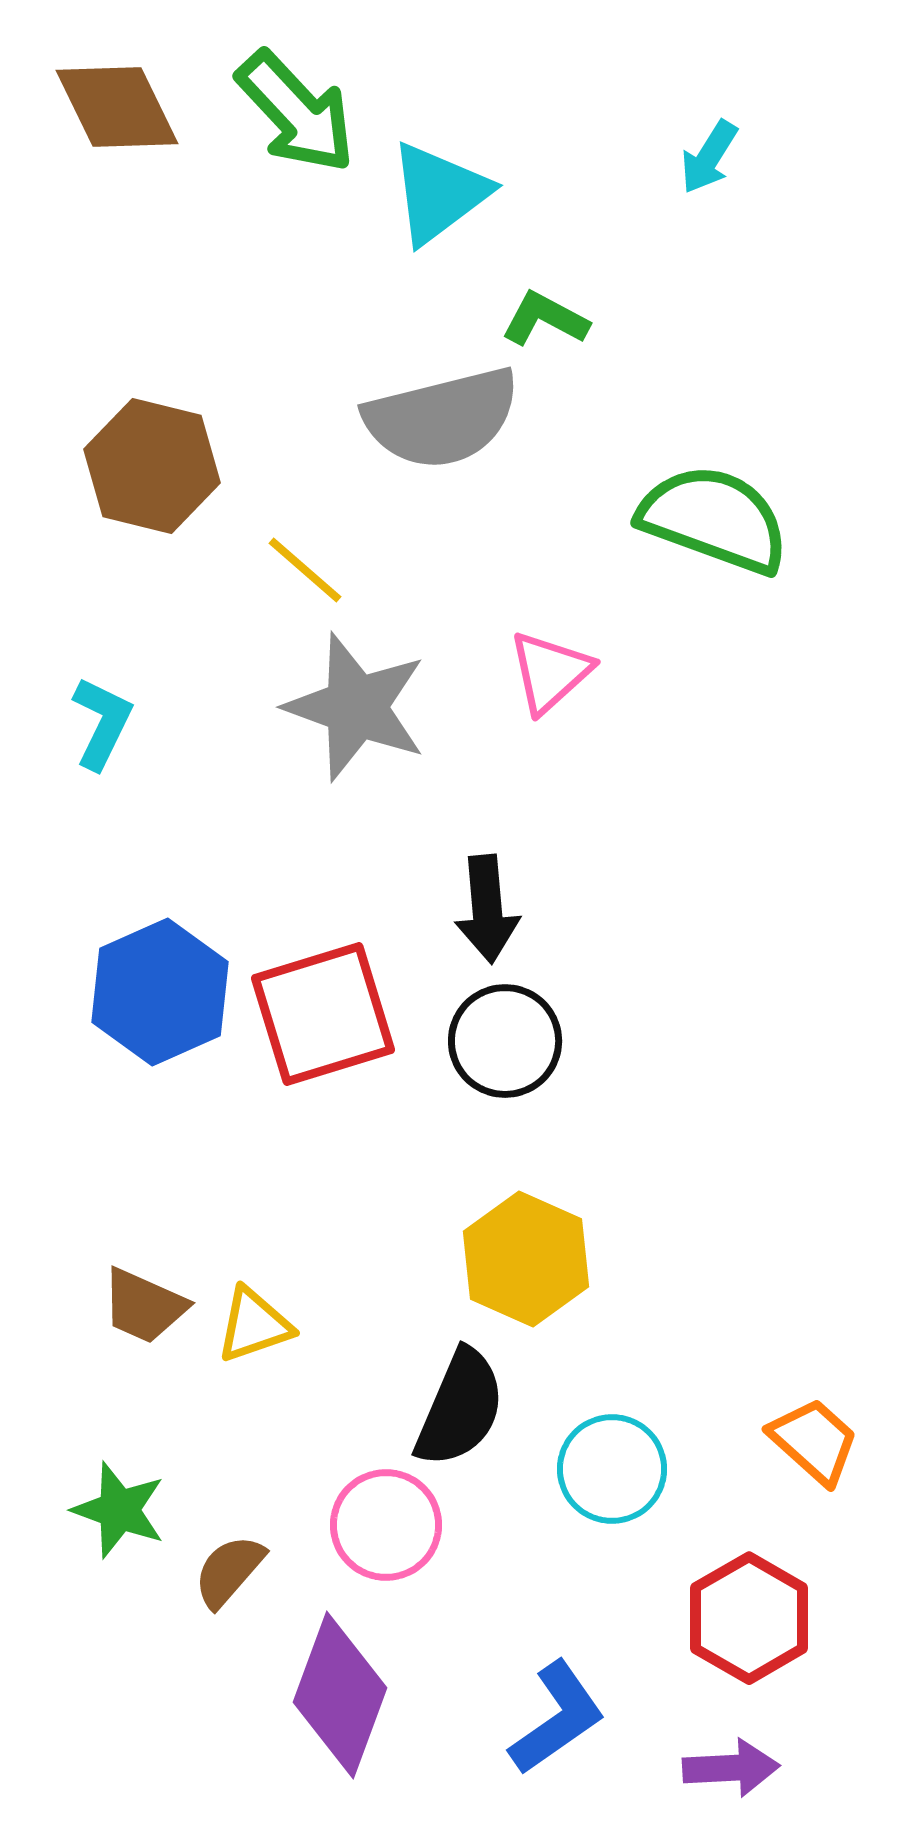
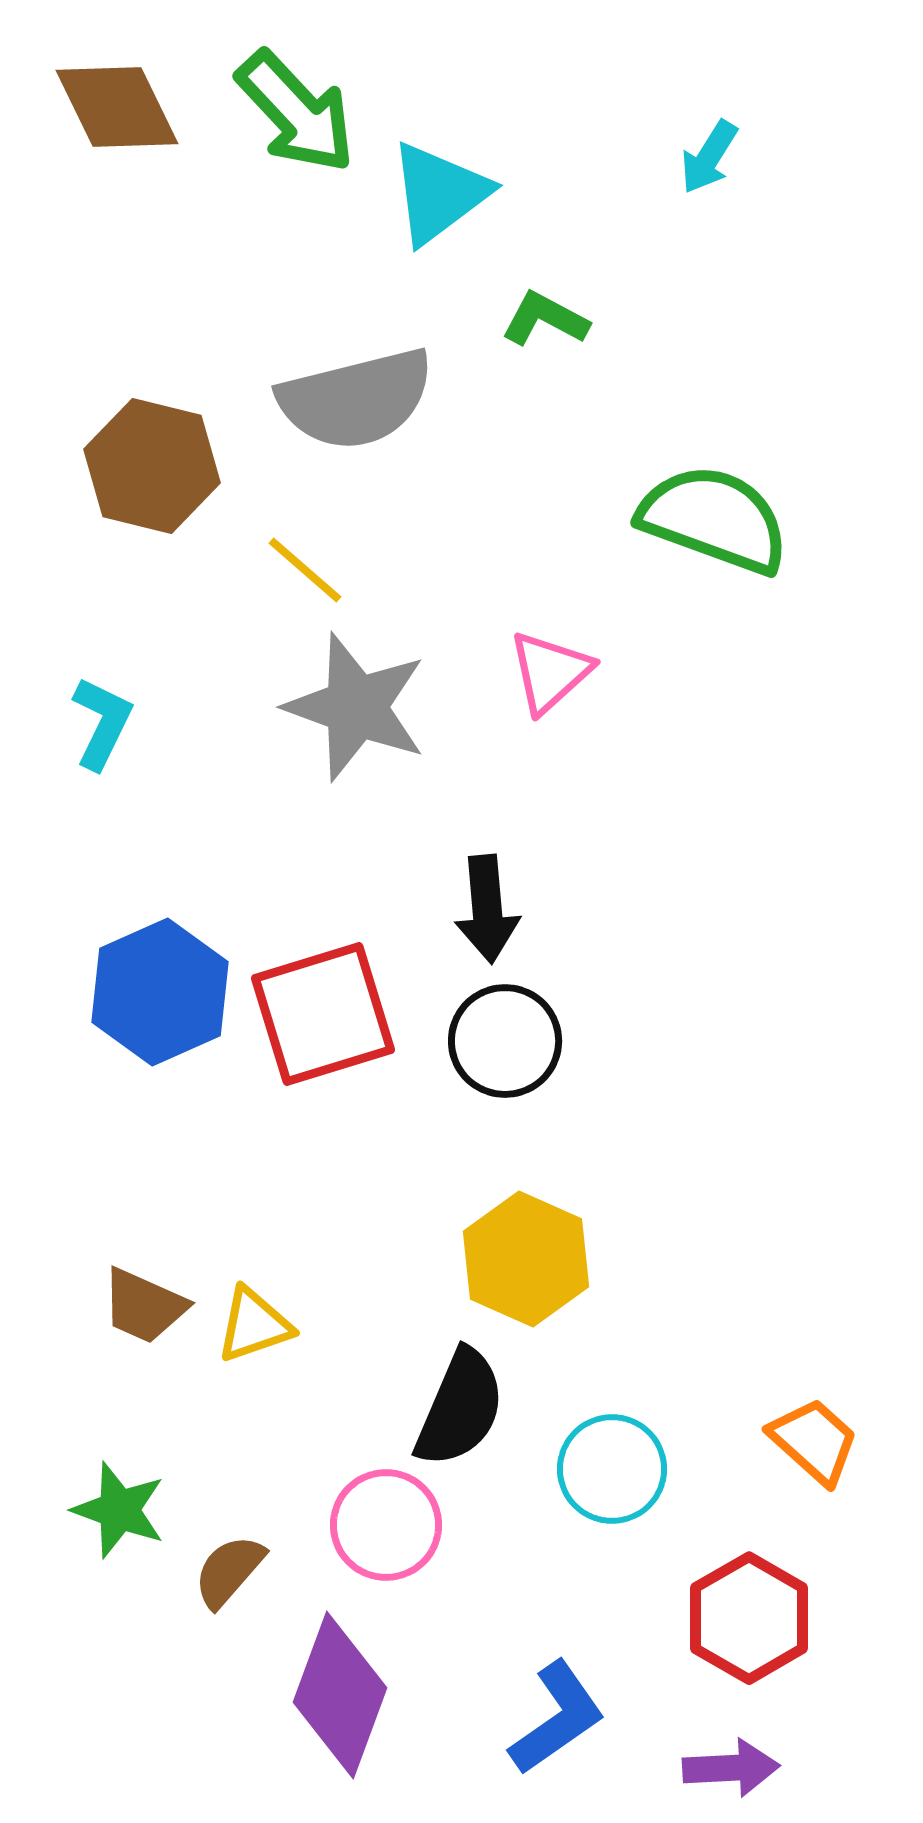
gray semicircle: moved 86 px left, 19 px up
